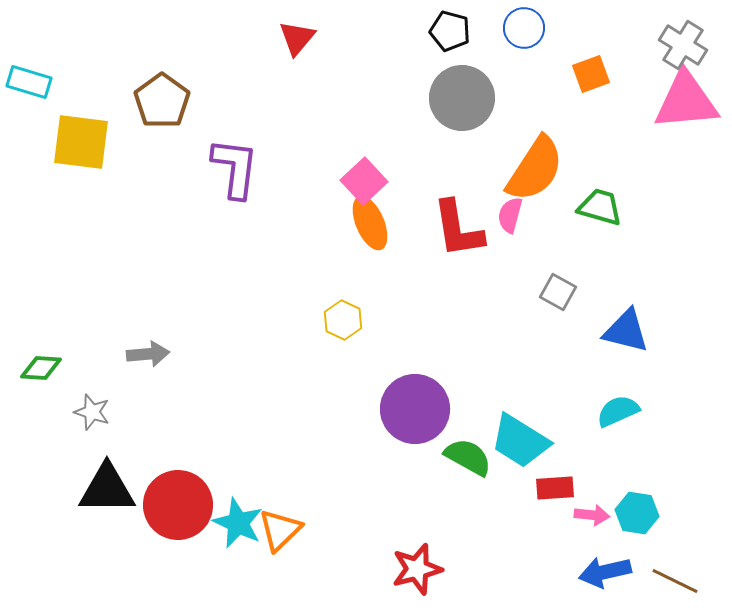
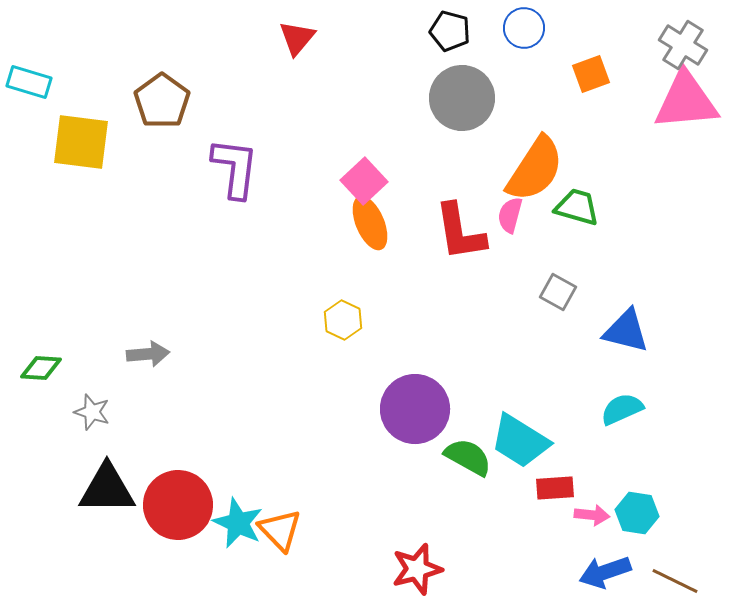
green trapezoid: moved 23 px left
red L-shape: moved 2 px right, 3 px down
cyan semicircle: moved 4 px right, 2 px up
orange triangle: rotated 30 degrees counterclockwise
blue arrow: rotated 6 degrees counterclockwise
